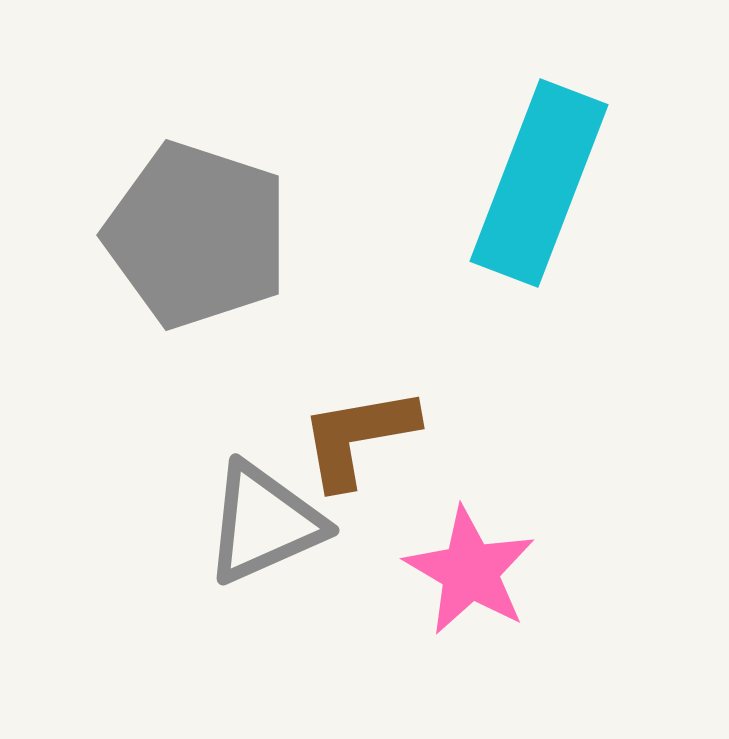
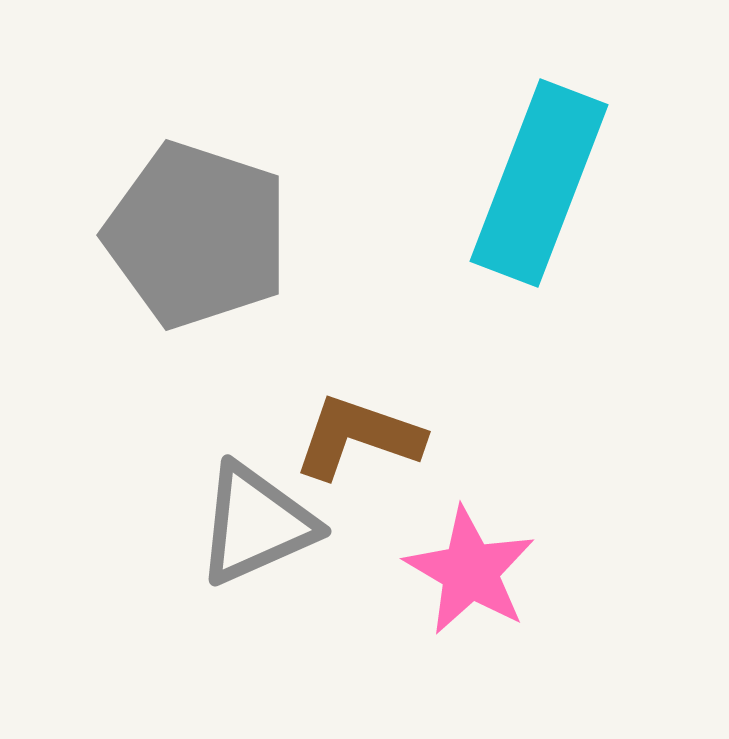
brown L-shape: rotated 29 degrees clockwise
gray triangle: moved 8 px left, 1 px down
